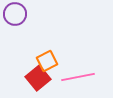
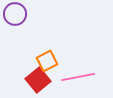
red square: moved 2 px down
